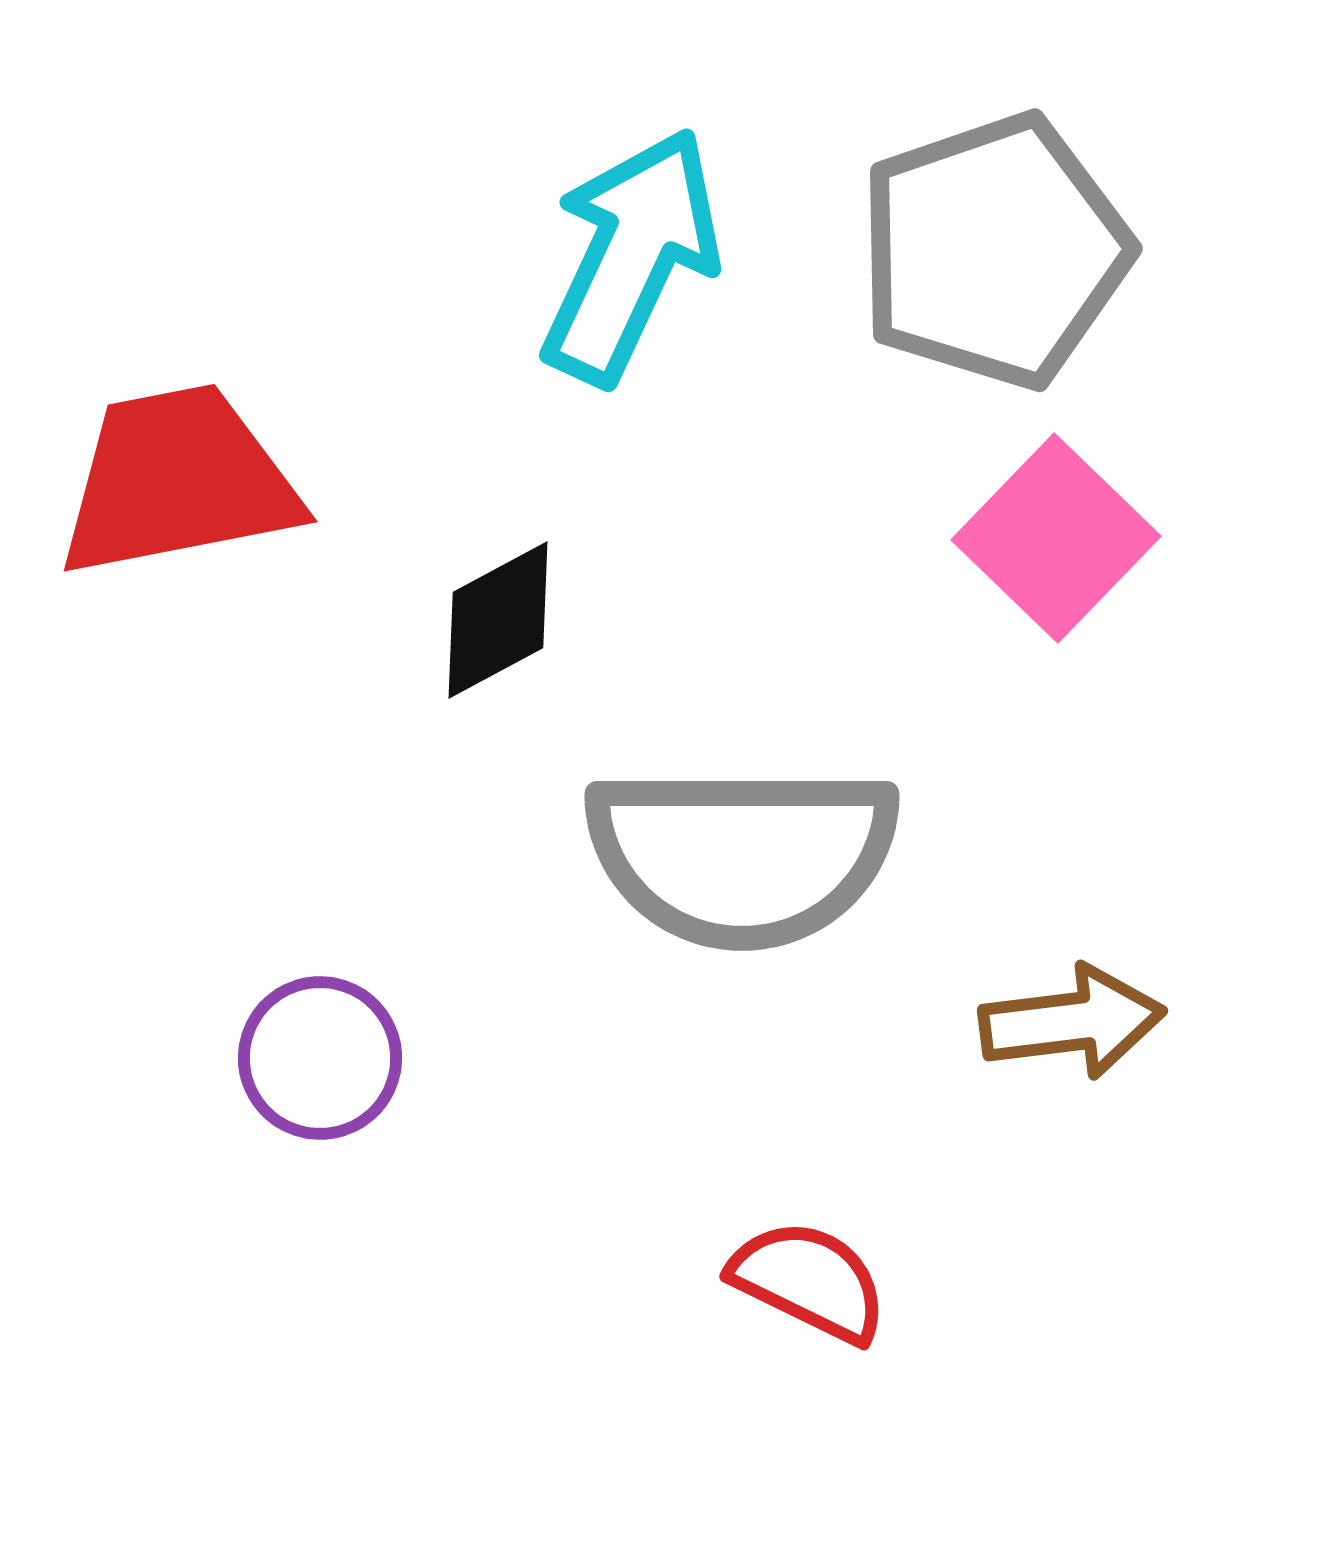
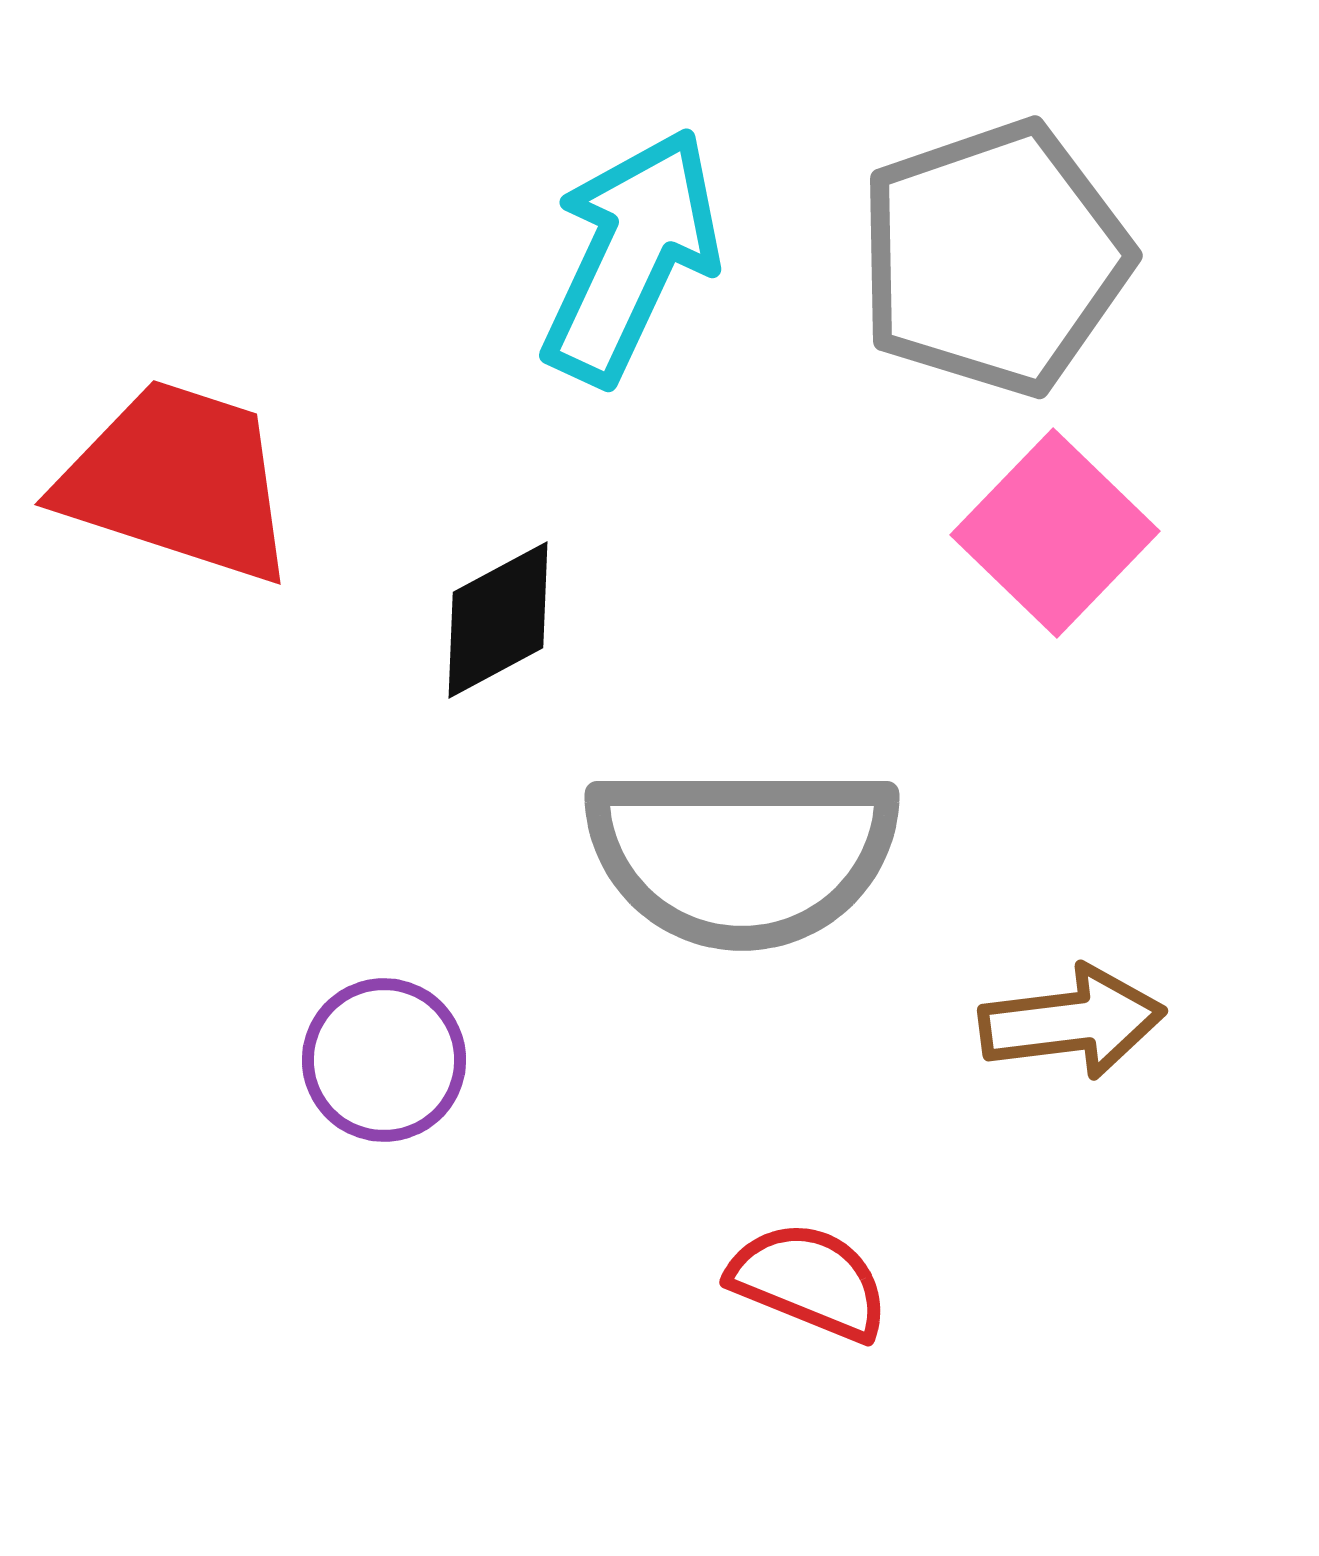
gray pentagon: moved 7 px down
red trapezoid: rotated 29 degrees clockwise
pink square: moved 1 px left, 5 px up
purple circle: moved 64 px right, 2 px down
red semicircle: rotated 4 degrees counterclockwise
